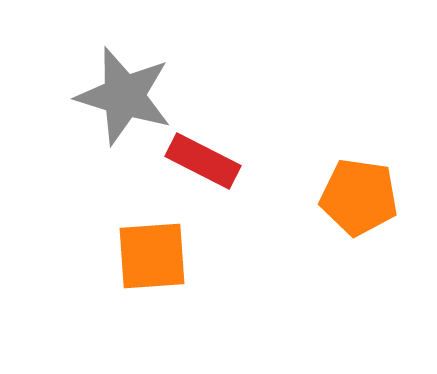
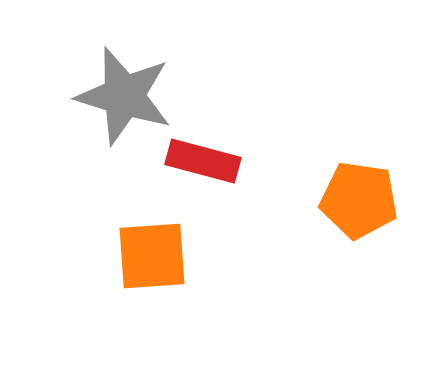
red rectangle: rotated 12 degrees counterclockwise
orange pentagon: moved 3 px down
